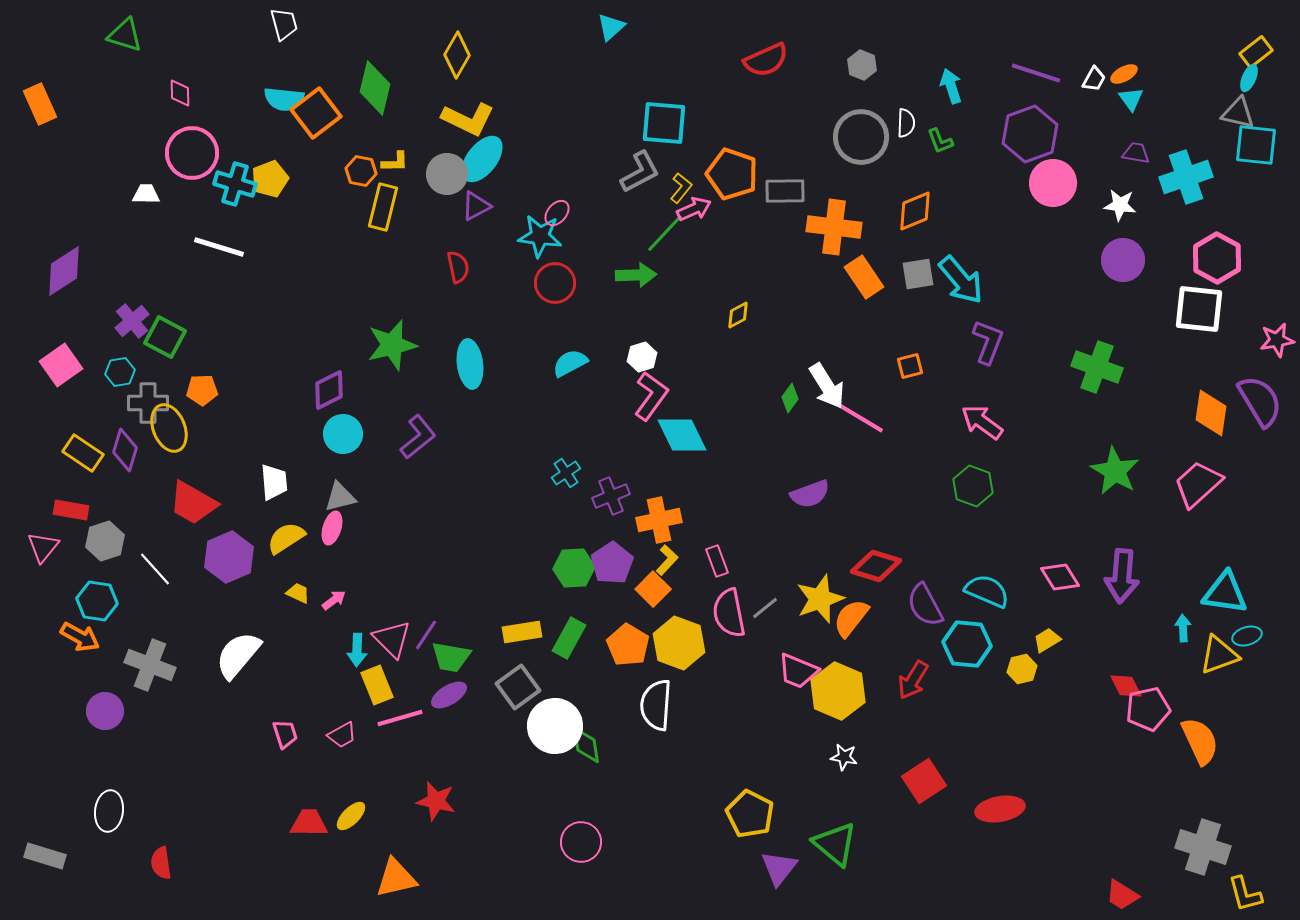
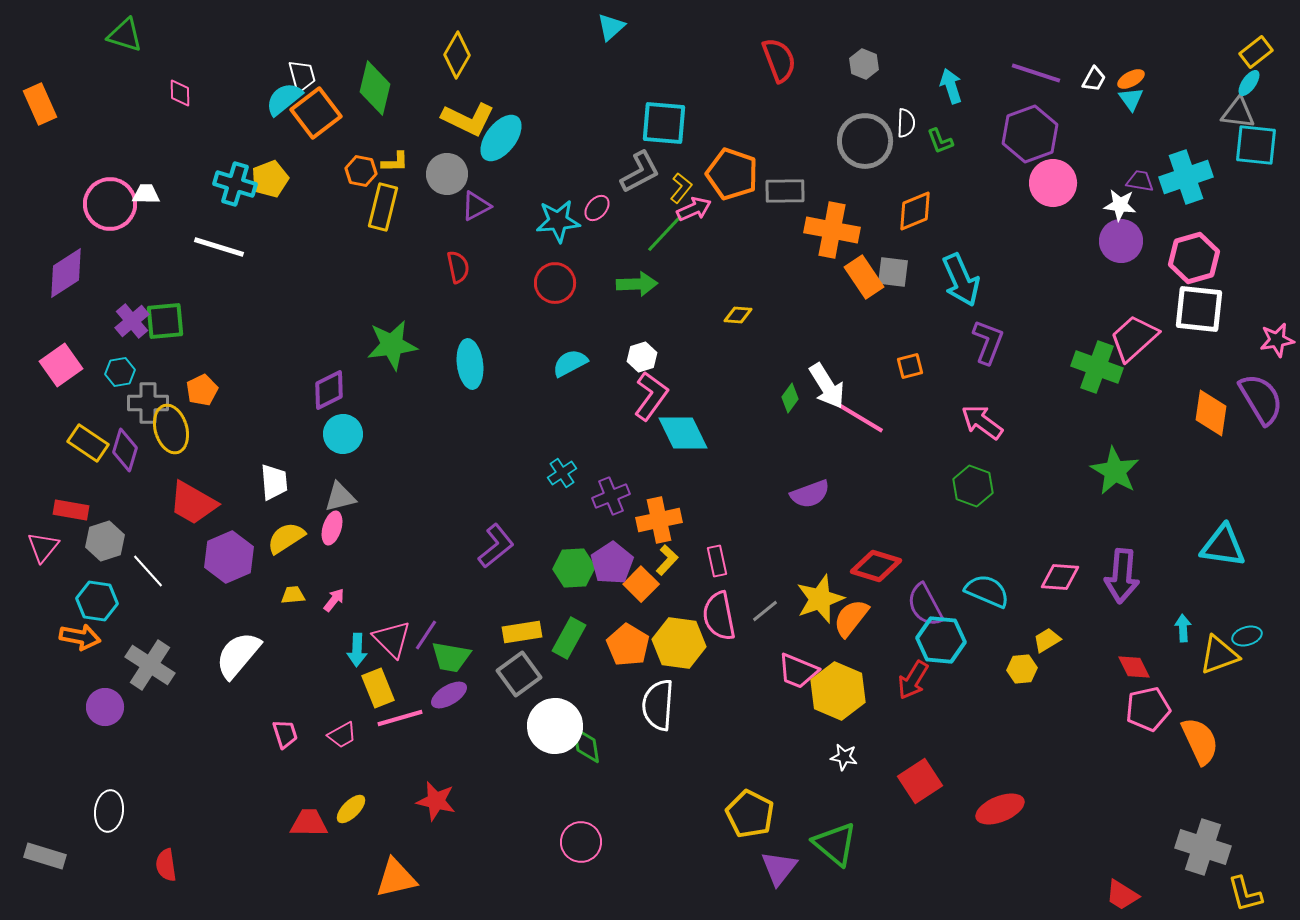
white trapezoid at (284, 24): moved 18 px right, 52 px down
red semicircle at (766, 60): moved 13 px right; rotated 87 degrees counterclockwise
gray hexagon at (862, 65): moved 2 px right, 1 px up
orange ellipse at (1124, 74): moved 7 px right, 5 px down
cyan ellipse at (1249, 78): moved 5 px down; rotated 12 degrees clockwise
cyan semicircle at (284, 99): rotated 135 degrees clockwise
gray triangle at (1238, 113): rotated 6 degrees counterclockwise
gray circle at (861, 137): moved 4 px right, 4 px down
pink circle at (192, 153): moved 82 px left, 51 px down
purple trapezoid at (1136, 153): moved 4 px right, 28 px down
cyan ellipse at (482, 159): moved 19 px right, 21 px up
pink ellipse at (557, 213): moved 40 px right, 5 px up
orange cross at (834, 227): moved 2 px left, 3 px down; rotated 4 degrees clockwise
cyan star at (540, 236): moved 18 px right, 15 px up; rotated 12 degrees counterclockwise
pink hexagon at (1217, 258): moved 23 px left; rotated 15 degrees clockwise
purple circle at (1123, 260): moved 2 px left, 19 px up
purple diamond at (64, 271): moved 2 px right, 2 px down
gray square at (918, 274): moved 25 px left, 2 px up; rotated 16 degrees clockwise
green arrow at (636, 275): moved 1 px right, 9 px down
cyan arrow at (961, 280): rotated 16 degrees clockwise
yellow diamond at (738, 315): rotated 32 degrees clockwise
green square at (165, 337): moved 16 px up; rotated 33 degrees counterclockwise
green star at (392, 345): rotated 6 degrees clockwise
orange pentagon at (202, 390): rotated 24 degrees counterclockwise
purple semicircle at (1260, 401): moved 1 px right, 2 px up
yellow ellipse at (169, 428): moved 2 px right, 1 px down; rotated 6 degrees clockwise
cyan diamond at (682, 435): moved 1 px right, 2 px up
purple L-shape at (418, 437): moved 78 px right, 109 px down
yellow rectangle at (83, 453): moved 5 px right, 10 px up
cyan cross at (566, 473): moved 4 px left
pink trapezoid at (1198, 484): moved 64 px left, 146 px up
pink rectangle at (717, 561): rotated 8 degrees clockwise
white line at (155, 569): moved 7 px left, 2 px down
pink diamond at (1060, 577): rotated 54 degrees counterclockwise
orange square at (653, 589): moved 12 px left, 5 px up
yellow trapezoid at (298, 593): moved 5 px left, 2 px down; rotated 30 degrees counterclockwise
cyan triangle at (1225, 593): moved 2 px left, 47 px up
pink arrow at (334, 600): rotated 15 degrees counterclockwise
gray line at (765, 608): moved 3 px down
pink semicircle at (729, 613): moved 10 px left, 3 px down
orange arrow at (80, 637): rotated 18 degrees counterclockwise
yellow hexagon at (679, 643): rotated 12 degrees counterclockwise
cyan hexagon at (967, 644): moved 26 px left, 4 px up
gray cross at (150, 665): rotated 12 degrees clockwise
yellow hexagon at (1022, 669): rotated 8 degrees clockwise
yellow rectangle at (377, 685): moved 1 px right, 3 px down
red diamond at (1126, 686): moved 8 px right, 19 px up
gray square at (518, 687): moved 1 px right, 13 px up
white semicircle at (656, 705): moved 2 px right
purple circle at (105, 711): moved 4 px up
red square at (924, 781): moved 4 px left
red ellipse at (1000, 809): rotated 12 degrees counterclockwise
yellow ellipse at (351, 816): moved 7 px up
red semicircle at (161, 863): moved 5 px right, 2 px down
